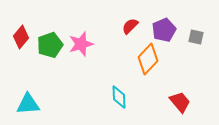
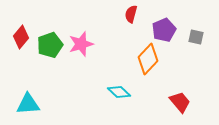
red semicircle: moved 1 px right, 12 px up; rotated 30 degrees counterclockwise
cyan diamond: moved 5 px up; rotated 45 degrees counterclockwise
